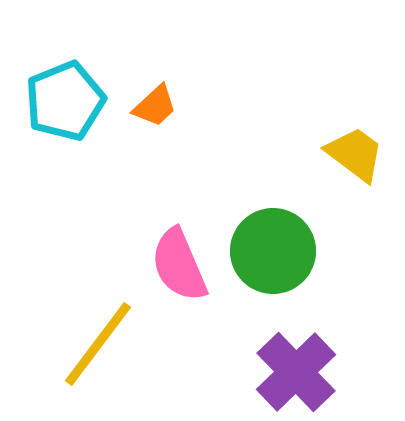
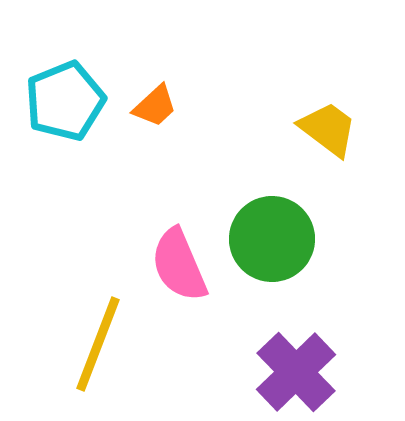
yellow trapezoid: moved 27 px left, 25 px up
green circle: moved 1 px left, 12 px up
yellow line: rotated 16 degrees counterclockwise
